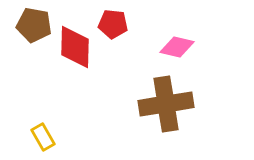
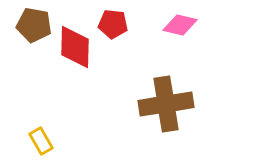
pink diamond: moved 3 px right, 22 px up
yellow rectangle: moved 2 px left, 4 px down
